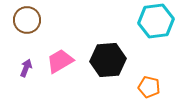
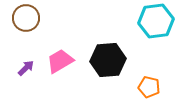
brown circle: moved 1 px left, 2 px up
purple arrow: rotated 24 degrees clockwise
